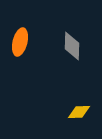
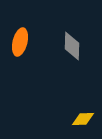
yellow diamond: moved 4 px right, 7 px down
